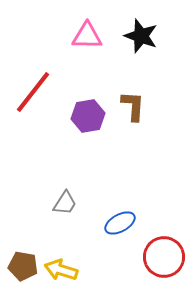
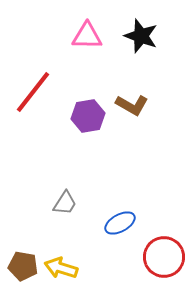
brown L-shape: moved 1 px left, 1 px up; rotated 116 degrees clockwise
yellow arrow: moved 2 px up
